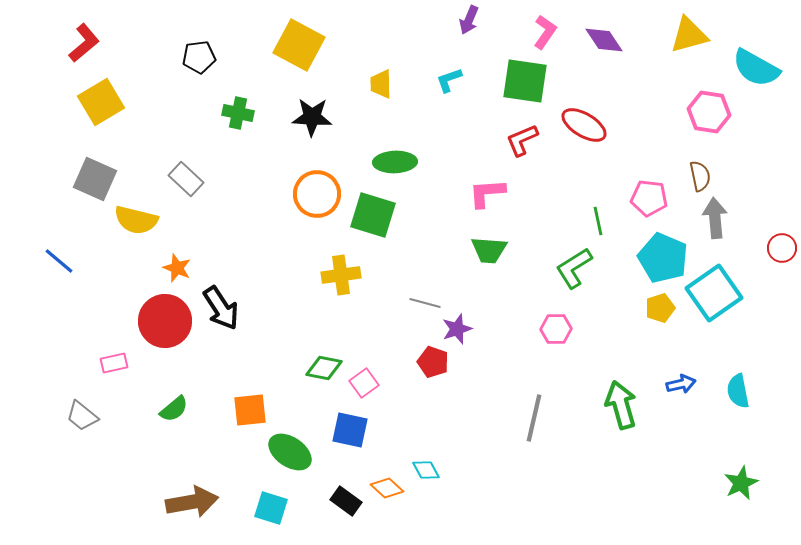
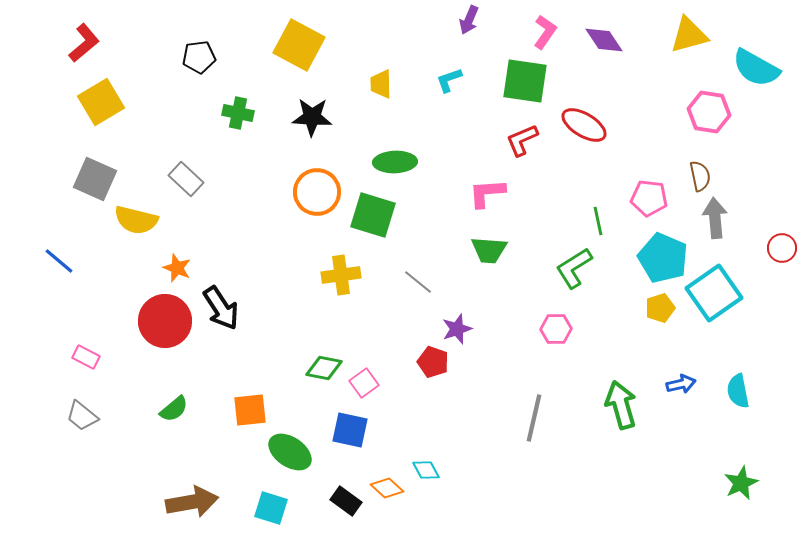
orange circle at (317, 194): moved 2 px up
gray line at (425, 303): moved 7 px left, 21 px up; rotated 24 degrees clockwise
pink rectangle at (114, 363): moved 28 px left, 6 px up; rotated 40 degrees clockwise
